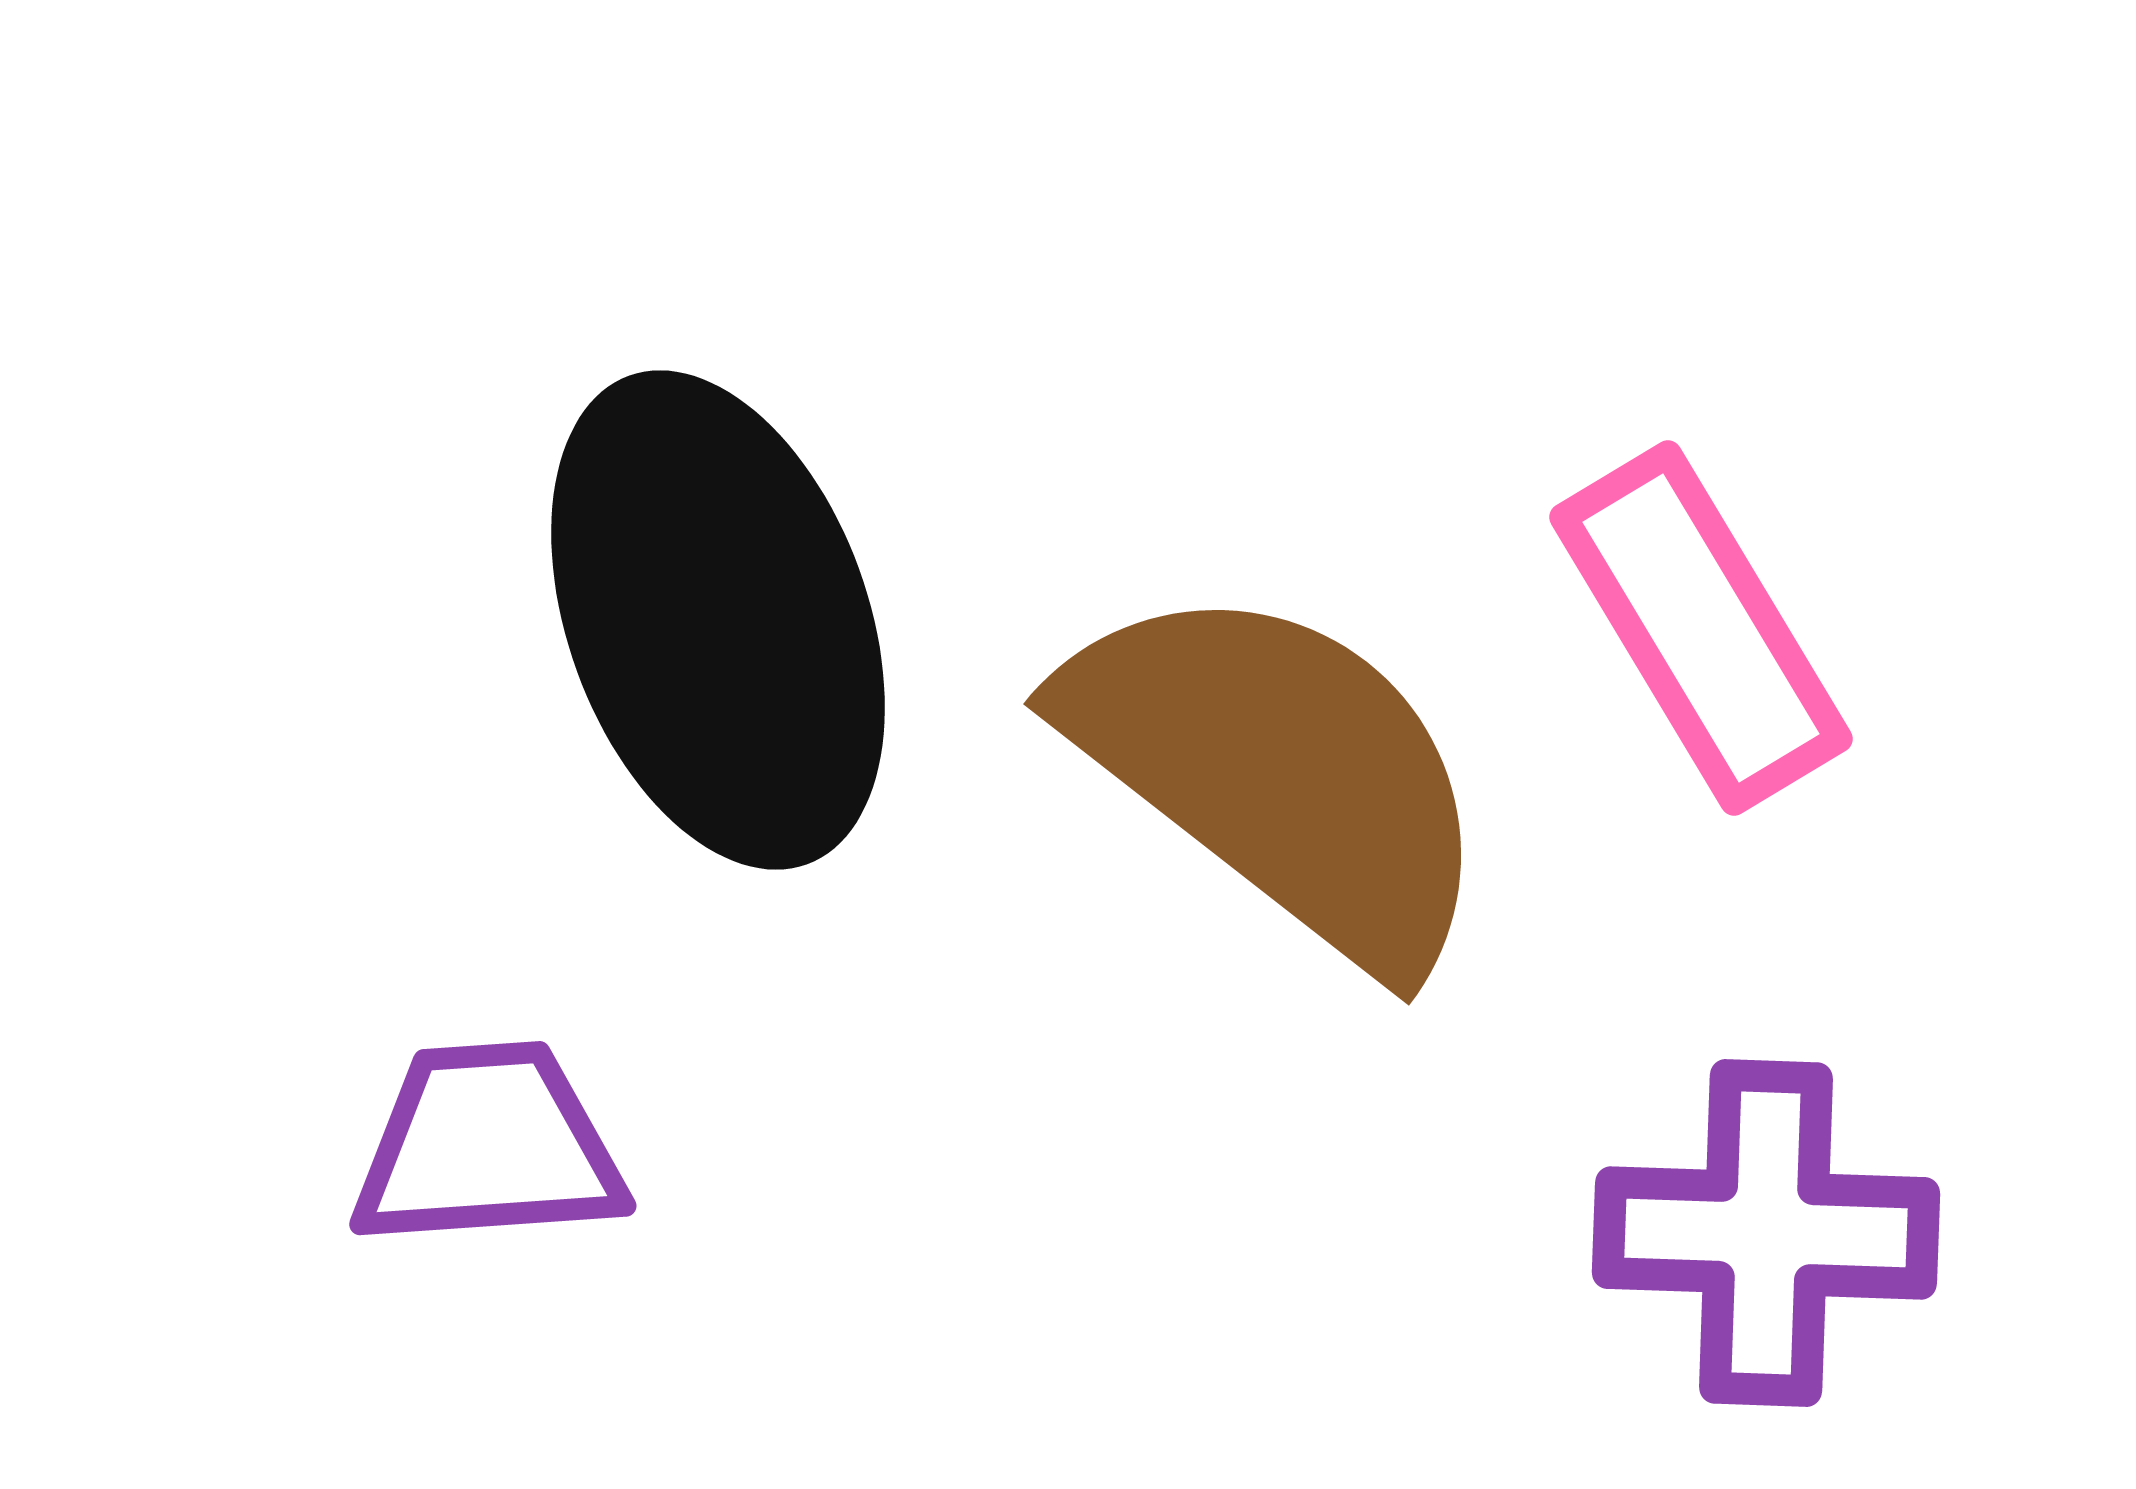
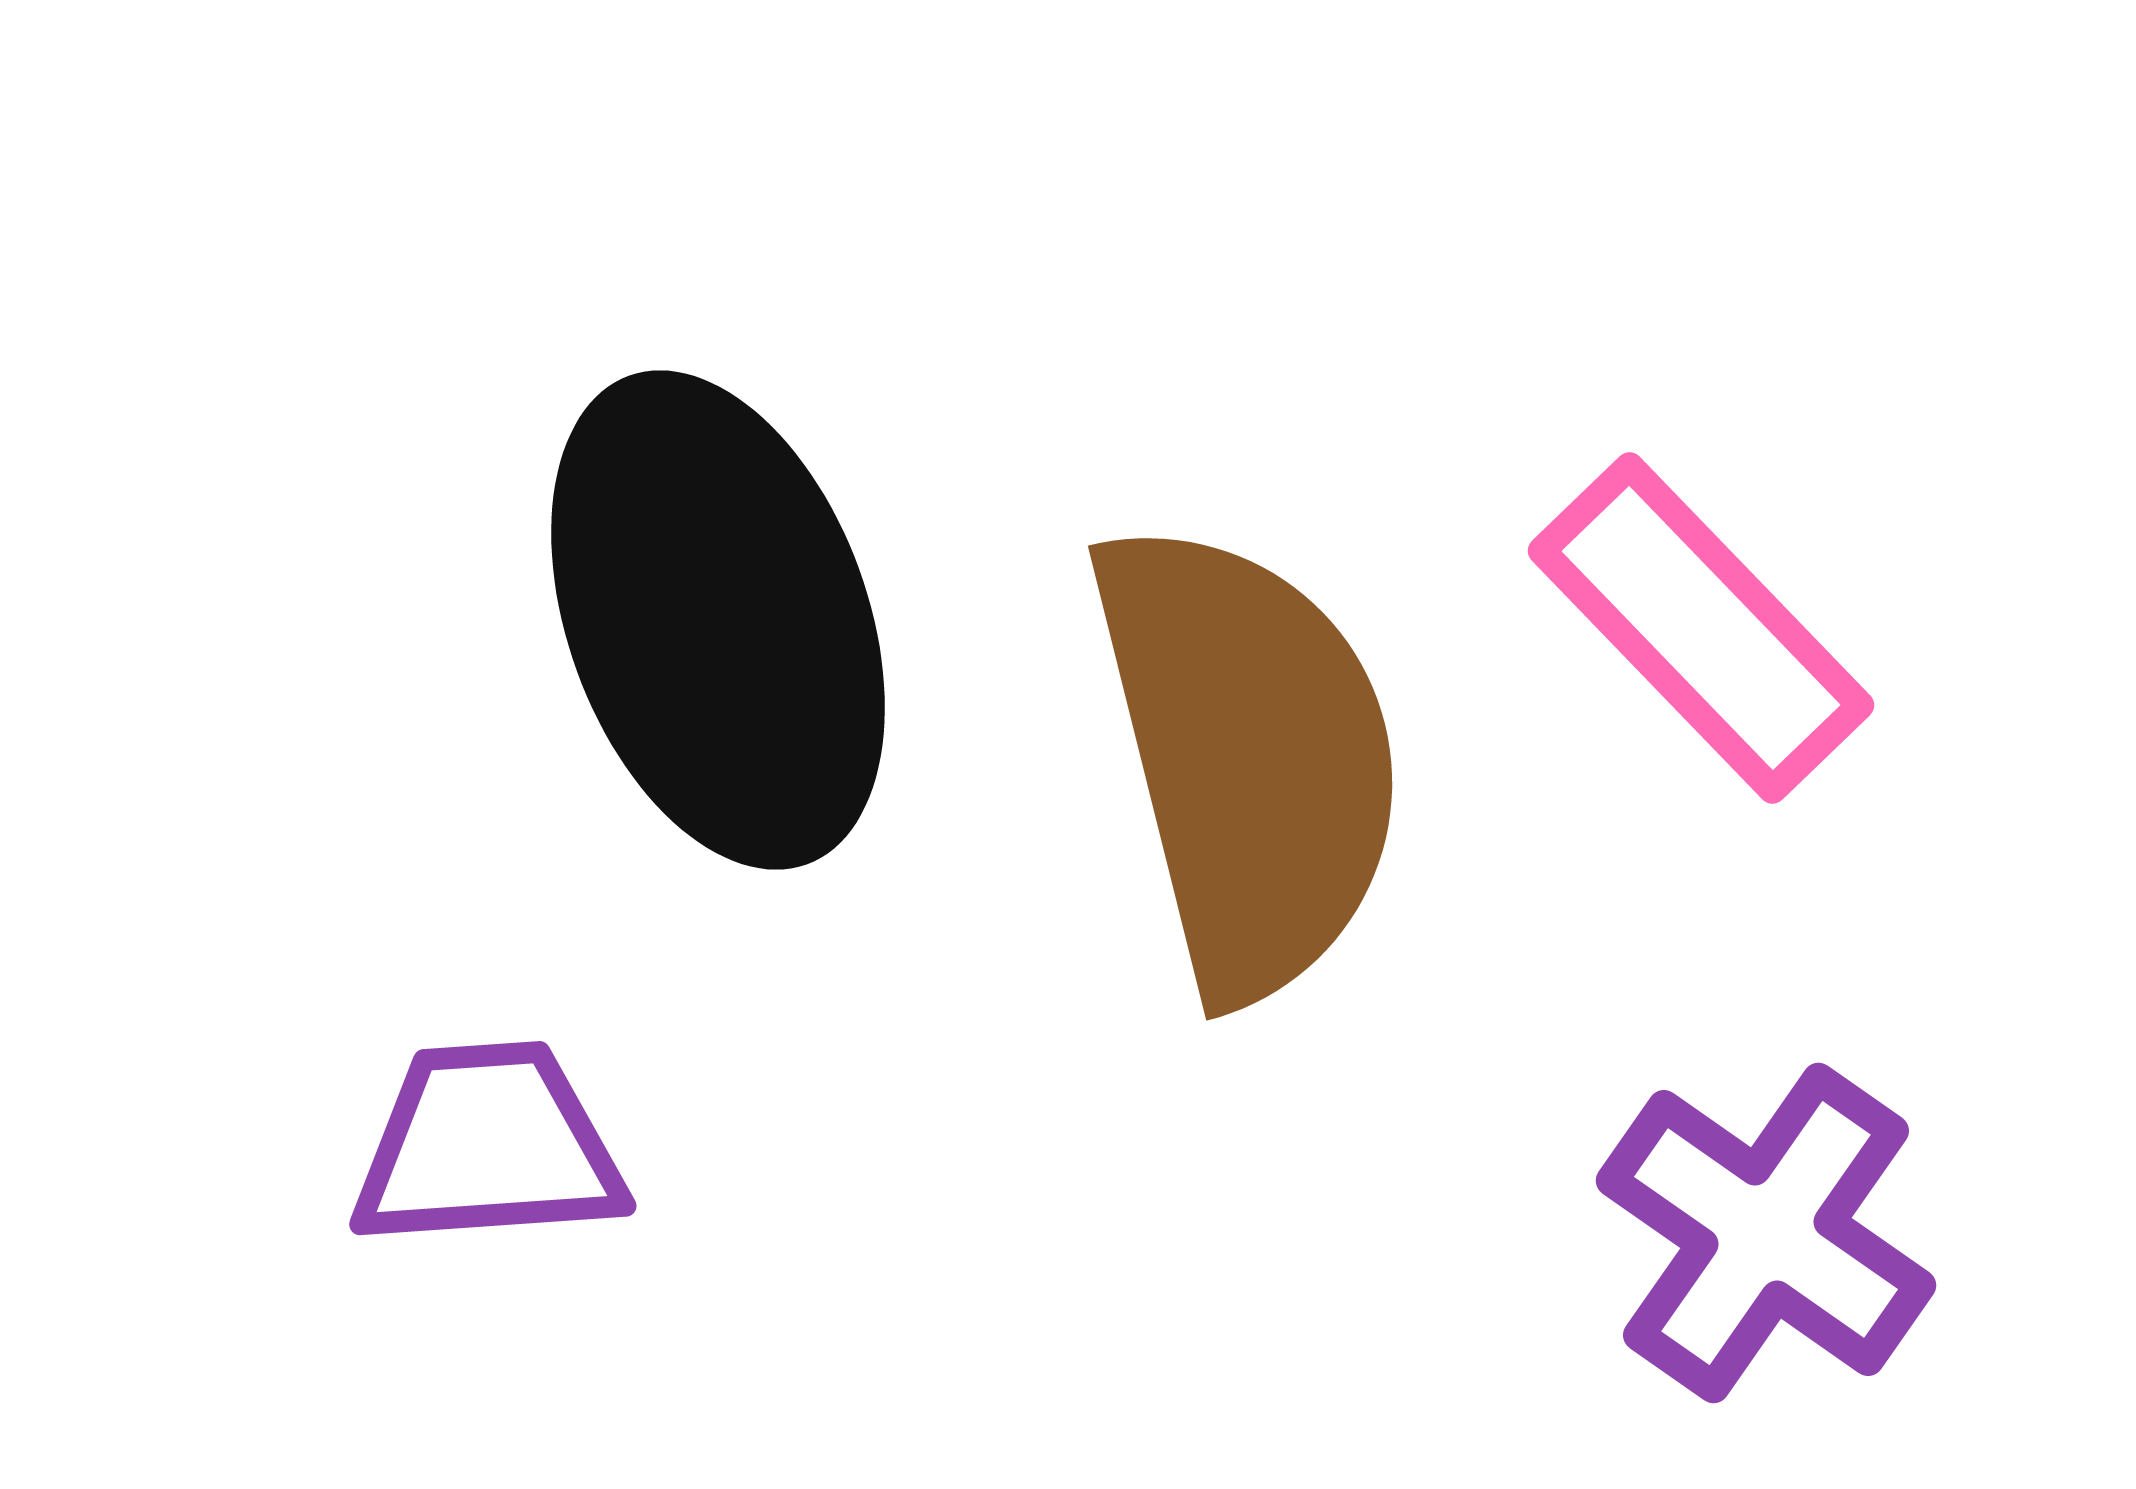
pink rectangle: rotated 13 degrees counterclockwise
brown semicircle: moved 32 px left, 15 px up; rotated 38 degrees clockwise
purple cross: rotated 33 degrees clockwise
